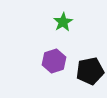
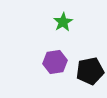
purple hexagon: moved 1 px right, 1 px down; rotated 10 degrees clockwise
